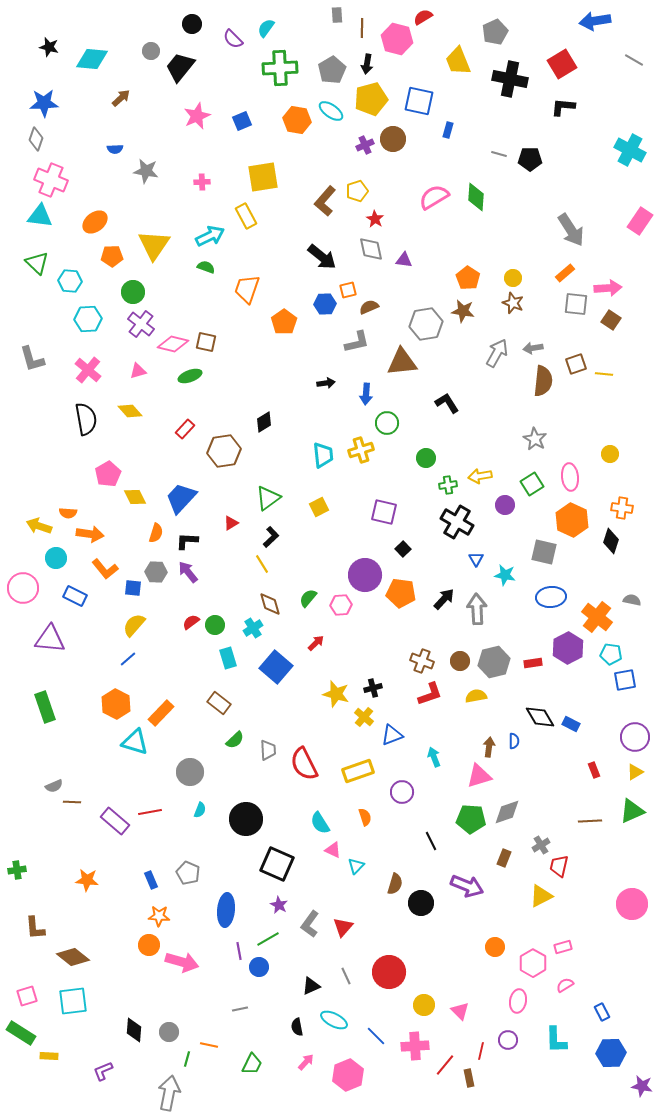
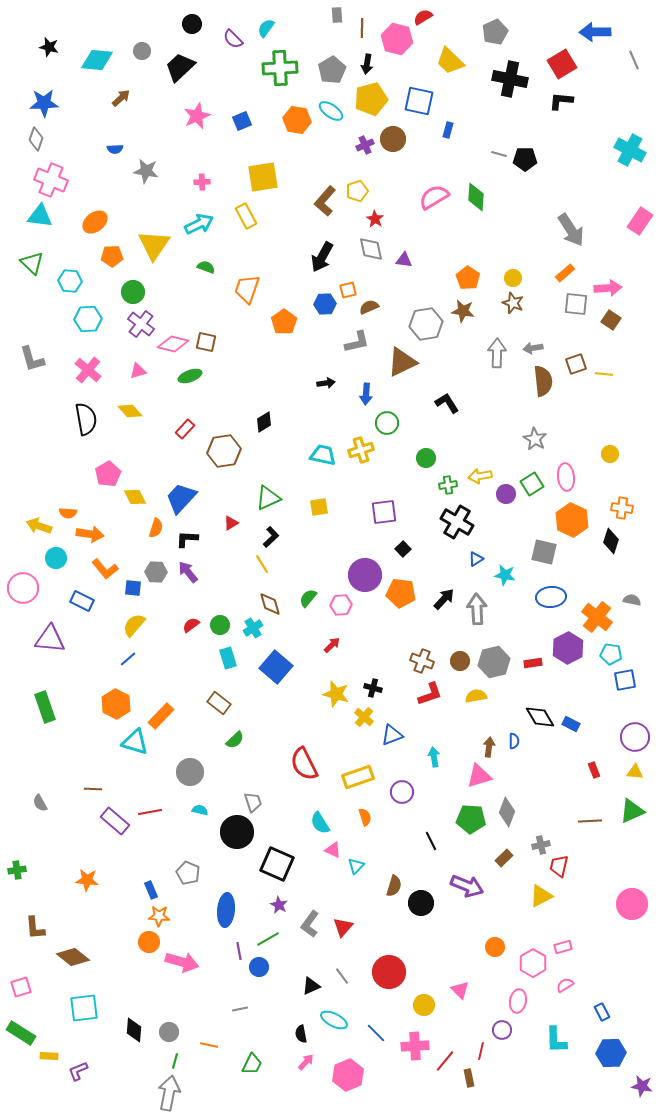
blue arrow at (595, 21): moved 11 px down; rotated 8 degrees clockwise
gray circle at (151, 51): moved 9 px left
cyan diamond at (92, 59): moved 5 px right, 1 px down
gray line at (634, 60): rotated 36 degrees clockwise
yellow trapezoid at (458, 61): moved 8 px left; rotated 24 degrees counterclockwise
black trapezoid at (180, 67): rotated 8 degrees clockwise
black L-shape at (563, 107): moved 2 px left, 6 px up
black pentagon at (530, 159): moved 5 px left
cyan arrow at (210, 236): moved 11 px left, 12 px up
black arrow at (322, 257): rotated 80 degrees clockwise
green triangle at (37, 263): moved 5 px left
gray arrow at (497, 353): rotated 28 degrees counterclockwise
brown triangle at (402, 362): rotated 20 degrees counterclockwise
brown semicircle at (543, 381): rotated 12 degrees counterclockwise
cyan trapezoid at (323, 455): rotated 72 degrees counterclockwise
pink ellipse at (570, 477): moved 4 px left
green triangle at (268, 498): rotated 12 degrees clockwise
purple circle at (505, 505): moved 1 px right, 11 px up
yellow square at (319, 507): rotated 18 degrees clockwise
purple square at (384, 512): rotated 20 degrees counterclockwise
orange semicircle at (156, 533): moved 5 px up
black L-shape at (187, 541): moved 2 px up
blue triangle at (476, 559): rotated 28 degrees clockwise
blue rectangle at (75, 596): moved 7 px right, 5 px down
red semicircle at (191, 622): moved 3 px down
green circle at (215, 625): moved 5 px right
red arrow at (316, 643): moved 16 px right, 2 px down
black cross at (373, 688): rotated 30 degrees clockwise
orange rectangle at (161, 713): moved 3 px down
gray trapezoid at (268, 750): moved 15 px left, 52 px down; rotated 15 degrees counterclockwise
cyan arrow at (434, 757): rotated 12 degrees clockwise
yellow rectangle at (358, 771): moved 6 px down
yellow triangle at (635, 772): rotated 36 degrees clockwise
gray semicircle at (54, 786): moved 14 px left, 17 px down; rotated 84 degrees clockwise
brown line at (72, 802): moved 21 px right, 13 px up
cyan semicircle at (200, 810): rotated 98 degrees counterclockwise
gray diamond at (507, 812): rotated 52 degrees counterclockwise
black circle at (246, 819): moved 9 px left, 13 px down
gray cross at (541, 845): rotated 18 degrees clockwise
brown rectangle at (504, 858): rotated 24 degrees clockwise
blue rectangle at (151, 880): moved 10 px down
brown semicircle at (395, 884): moved 1 px left, 2 px down
orange circle at (149, 945): moved 3 px up
gray line at (346, 976): moved 4 px left; rotated 12 degrees counterclockwise
pink square at (27, 996): moved 6 px left, 9 px up
cyan square at (73, 1001): moved 11 px right, 7 px down
pink triangle at (460, 1011): moved 21 px up
black semicircle at (297, 1027): moved 4 px right, 7 px down
blue line at (376, 1036): moved 3 px up
purple circle at (508, 1040): moved 6 px left, 10 px up
green line at (187, 1059): moved 12 px left, 2 px down
red line at (445, 1065): moved 4 px up
purple L-shape at (103, 1071): moved 25 px left
